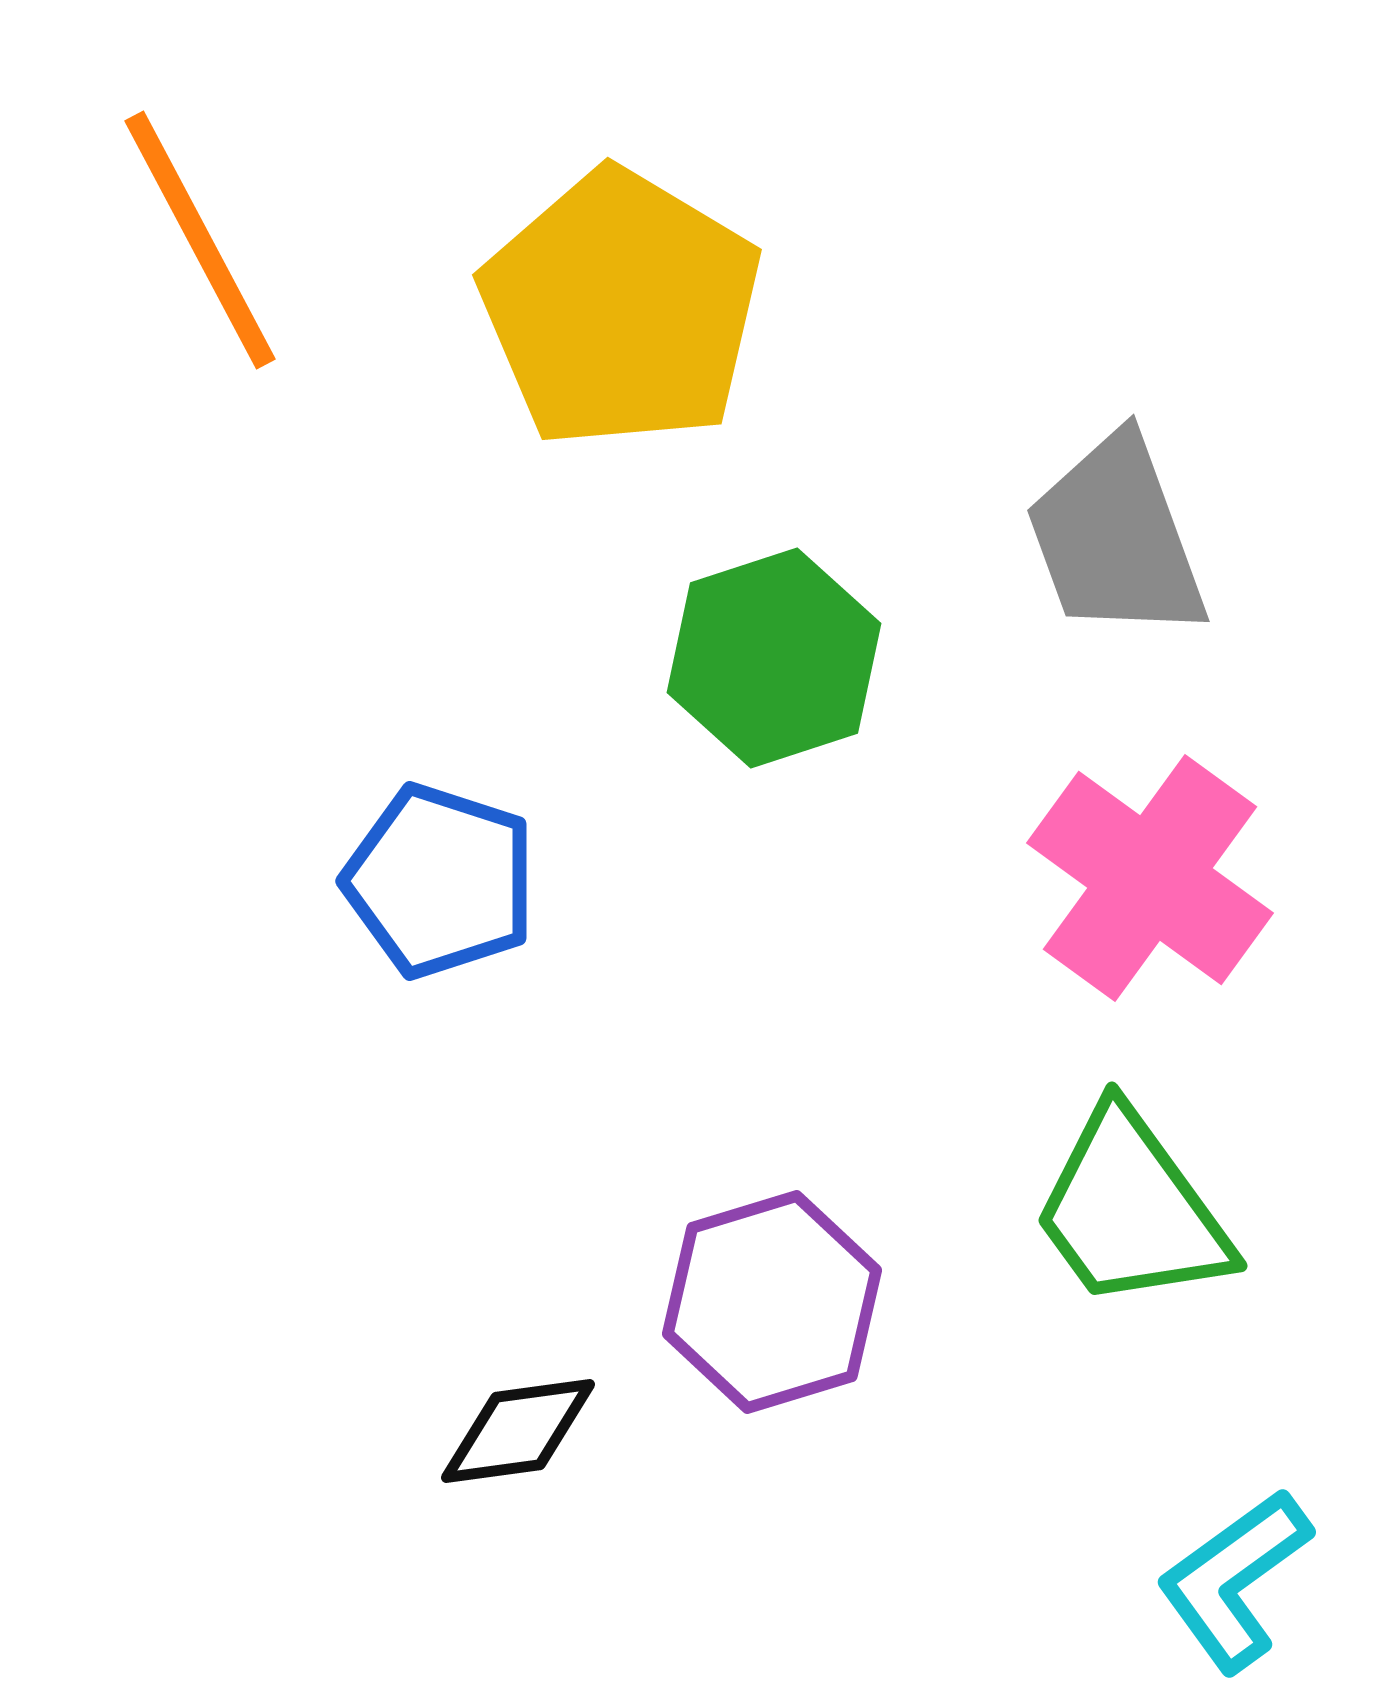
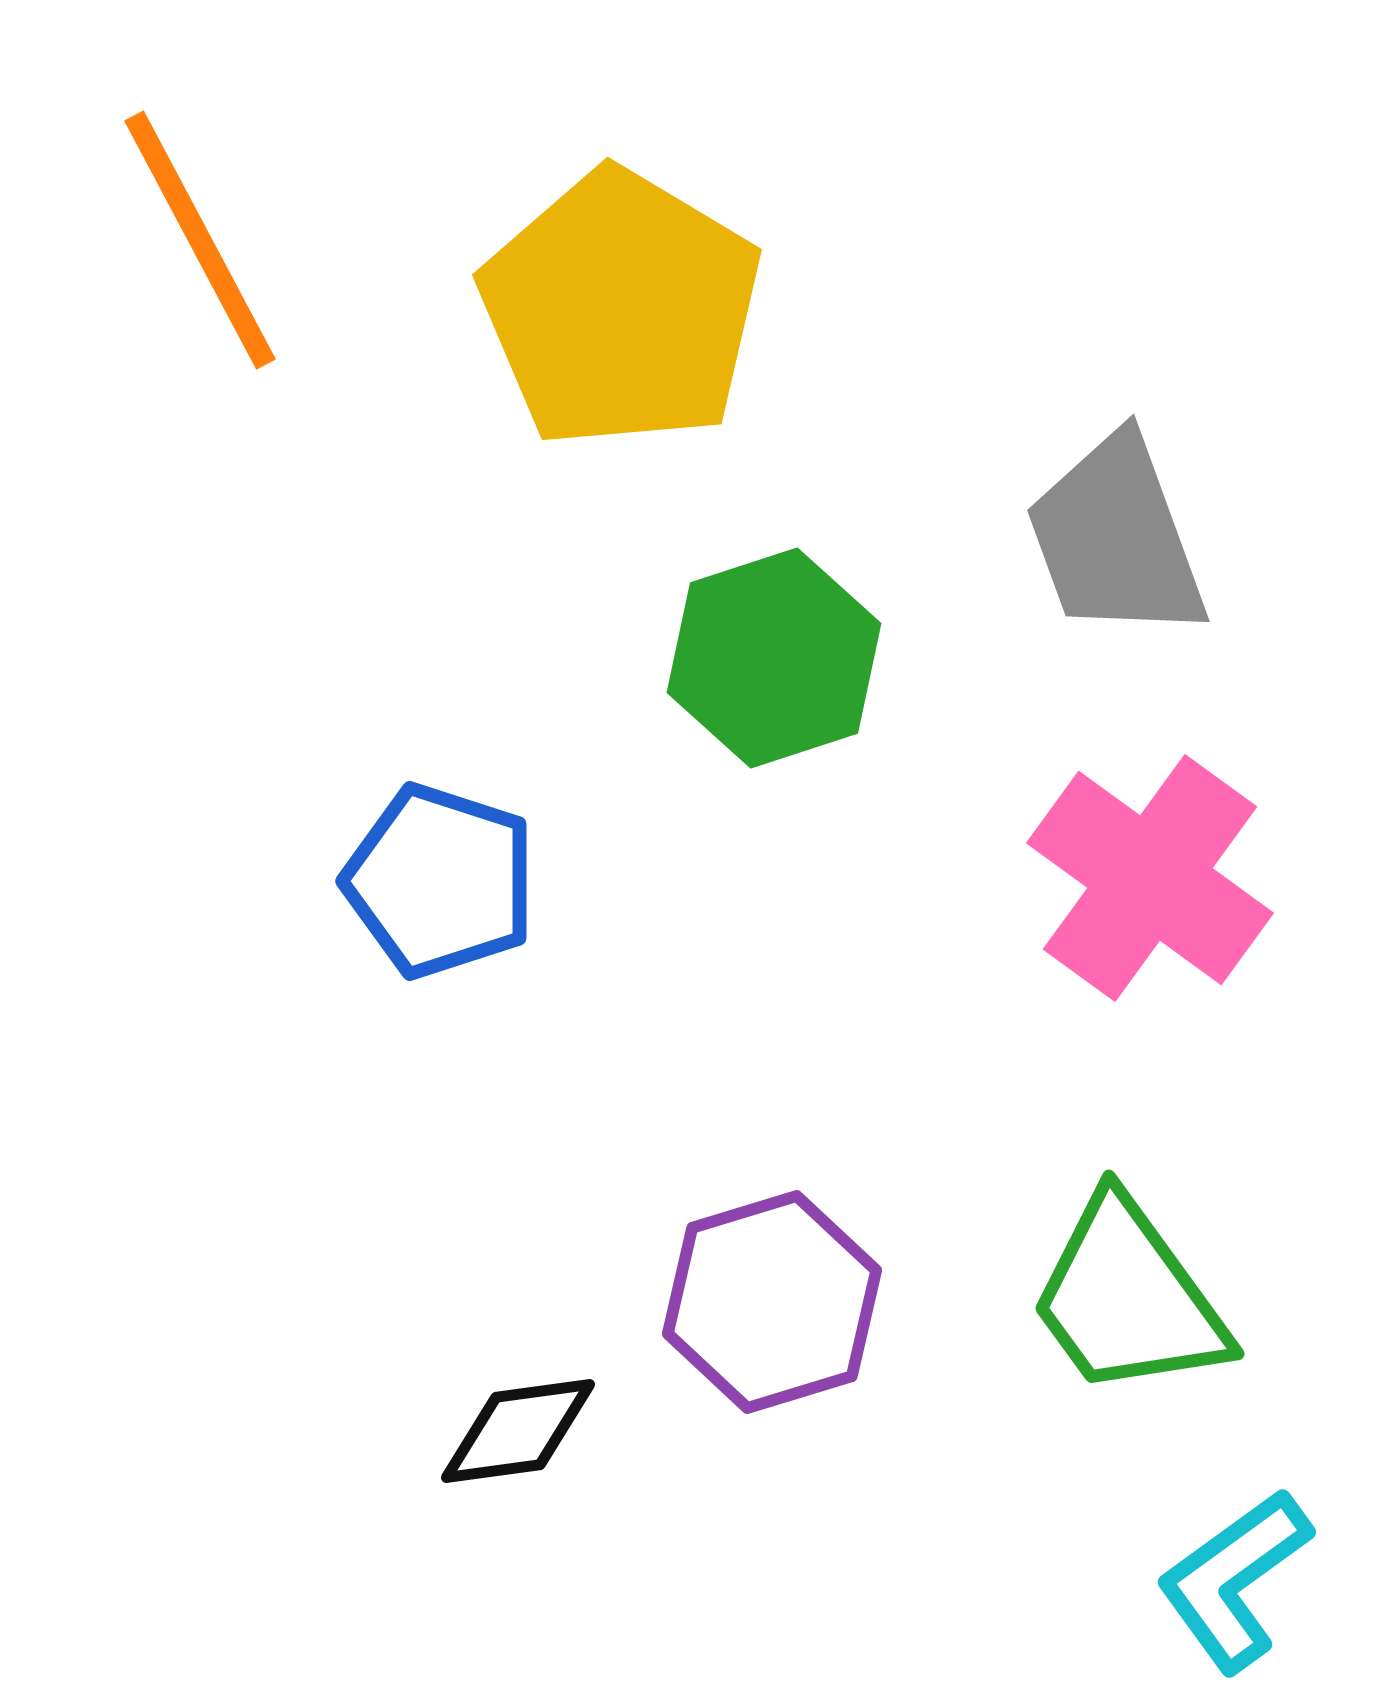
green trapezoid: moved 3 px left, 88 px down
